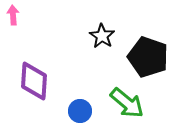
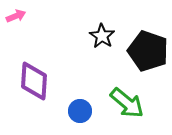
pink arrow: moved 3 px right, 1 px down; rotated 72 degrees clockwise
black pentagon: moved 6 px up
